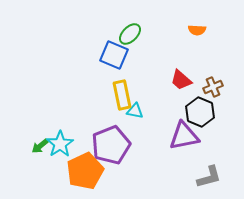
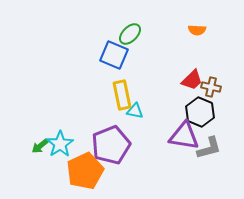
red trapezoid: moved 11 px right; rotated 85 degrees counterclockwise
brown cross: moved 2 px left; rotated 36 degrees clockwise
purple triangle: rotated 20 degrees clockwise
gray L-shape: moved 29 px up
